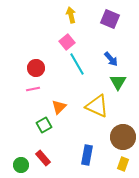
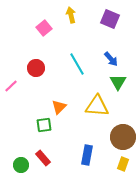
pink square: moved 23 px left, 14 px up
pink line: moved 22 px left, 3 px up; rotated 32 degrees counterclockwise
yellow triangle: rotated 20 degrees counterclockwise
green square: rotated 21 degrees clockwise
